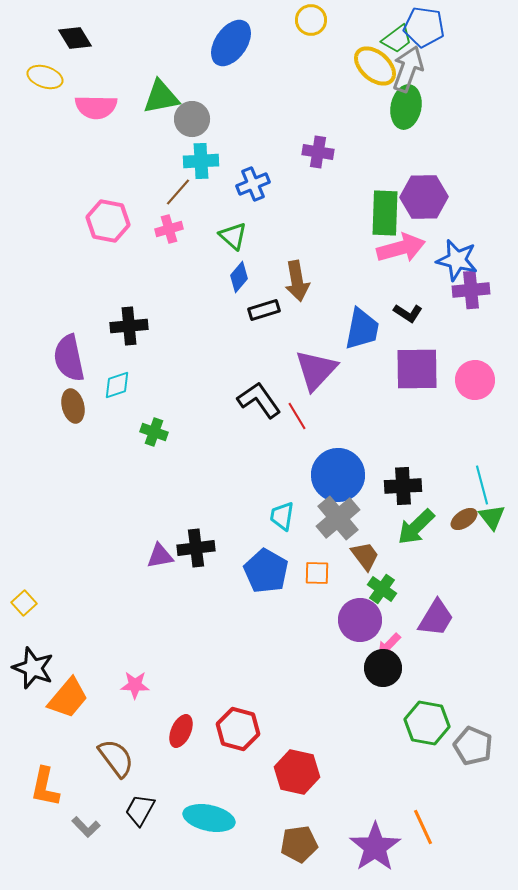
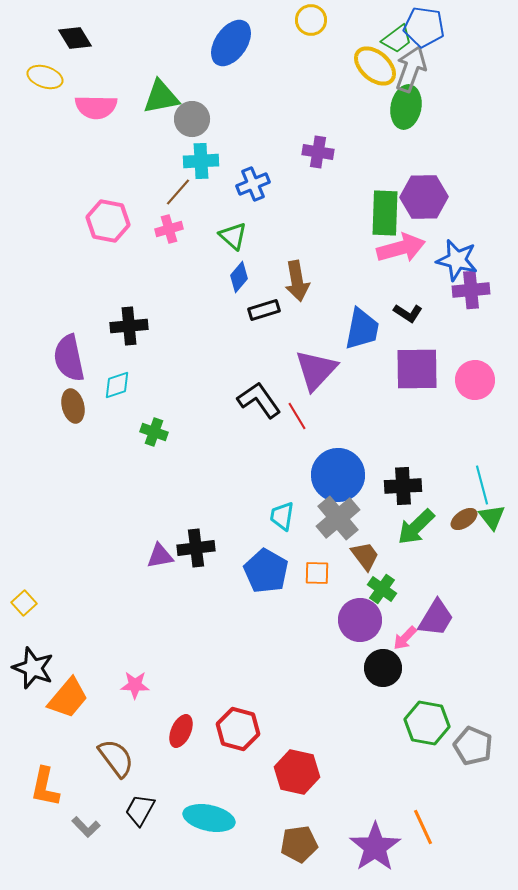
gray arrow at (408, 69): moved 3 px right
pink arrow at (389, 645): moved 16 px right, 7 px up
